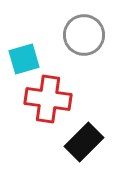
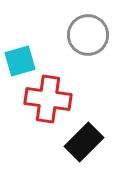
gray circle: moved 4 px right
cyan square: moved 4 px left, 2 px down
